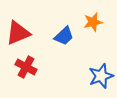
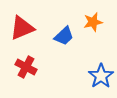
red triangle: moved 4 px right, 5 px up
blue star: rotated 15 degrees counterclockwise
